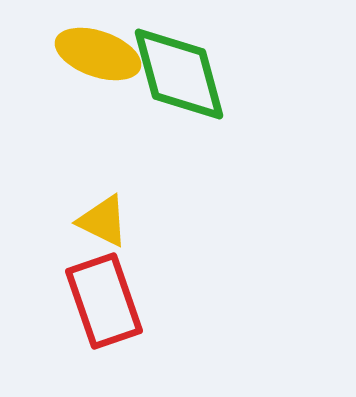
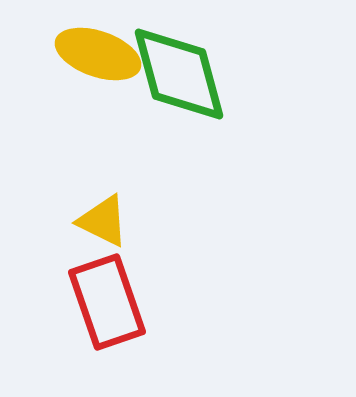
red rectangle: moved 3 px right, 1 px down
